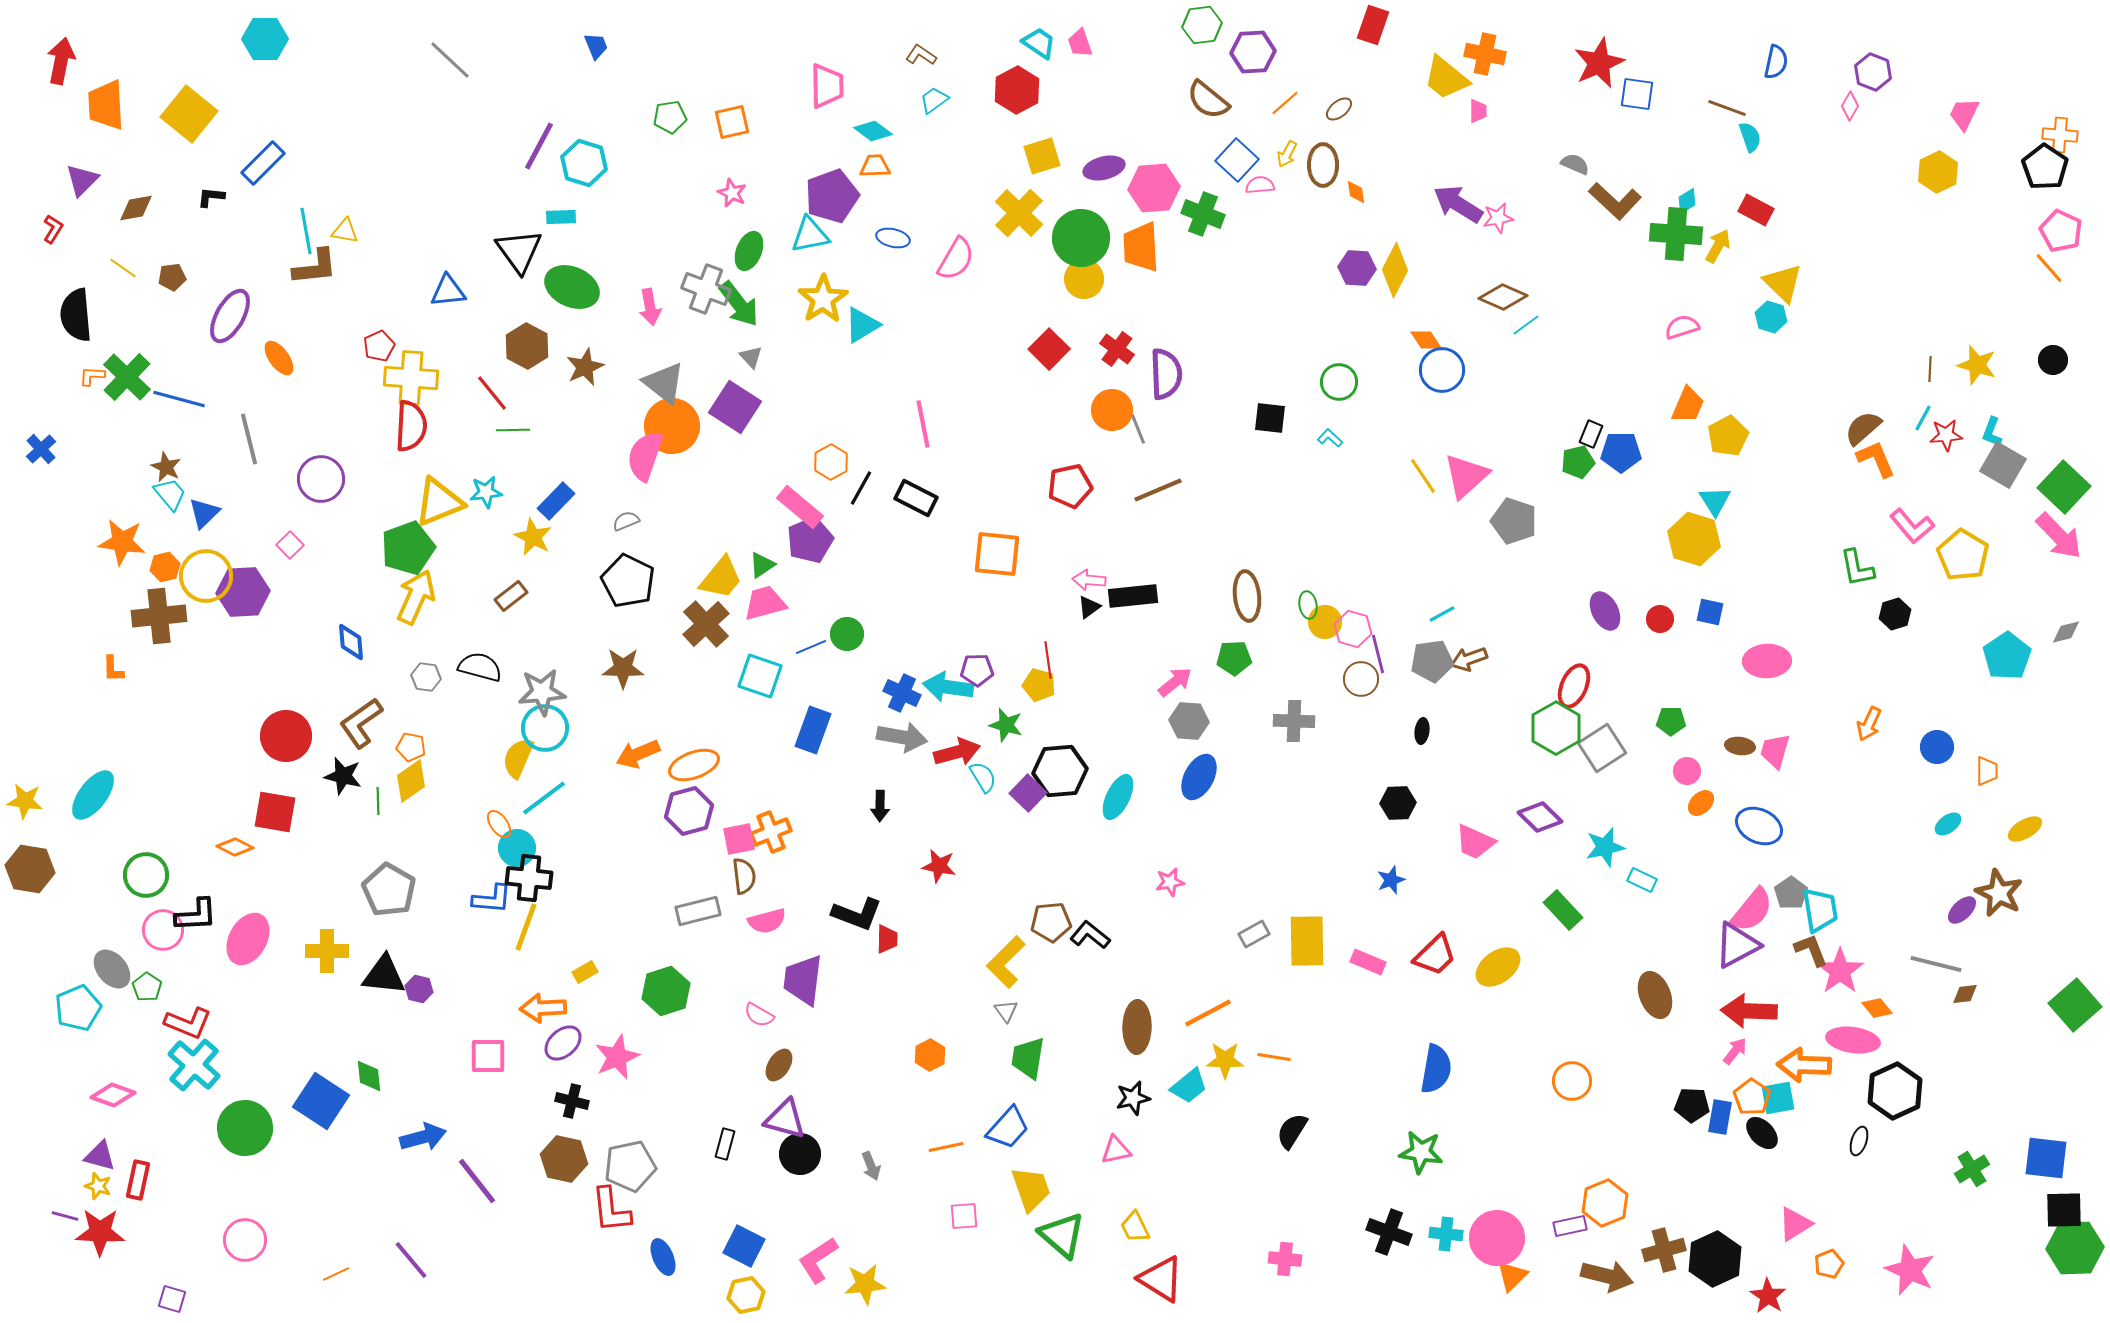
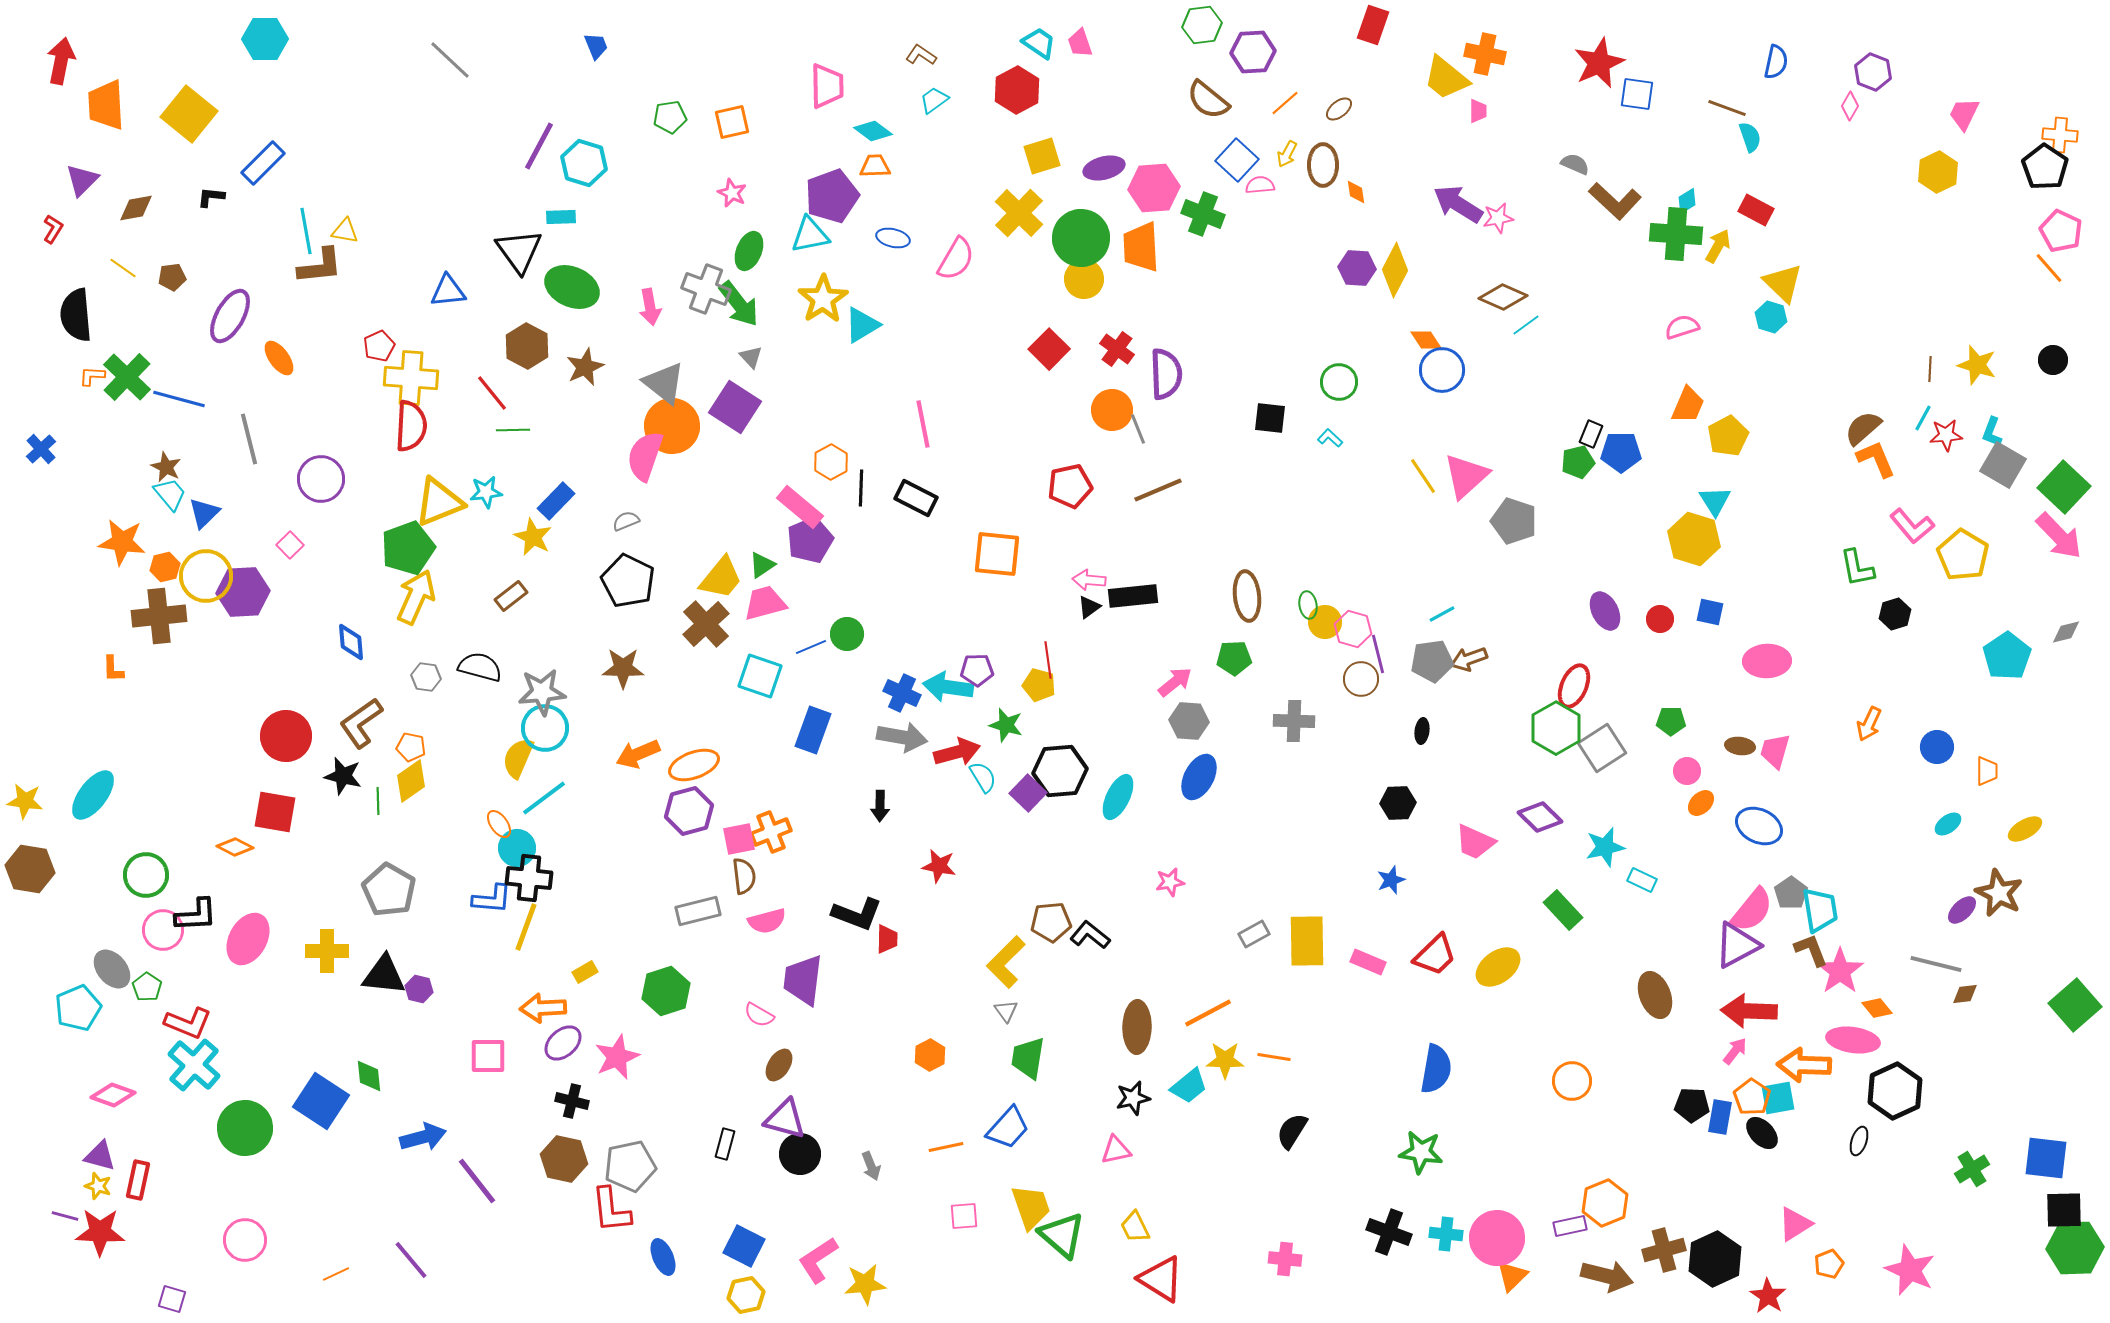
brown L-shape at (315, 267): moved 5 px right, 1 px up
black line at (861, 488): rotated 27 degrees counterclockwise
yellow trapezoid at (1031, 1189): moved 18 px down
